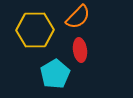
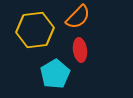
yellow hexagon: rotated 6 degrees counterclockwise
